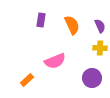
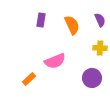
purple semicircle: moved 6 px up
orange rectangle: moved 2 px right, 1 px up
